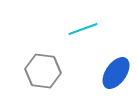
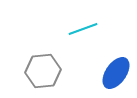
gray hexagon: rotated 12 degrees counterclockwise
